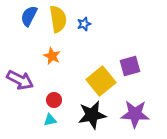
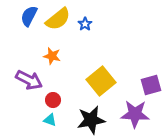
yellow semicircle: rotated 60 degrees clockwise
blue star: moved 1 px right; rotated 16 degrees counterclockwise
orange star: rotated 12 degrees counterclockwise
purple square: moved 21 px right, 19 px down
purple arrow: moved 9 px right
red circle: moved 1 px left
black star: moved 1 px left, 5 px down
cyan triangle: rotated 32 degrees clockwise
